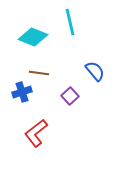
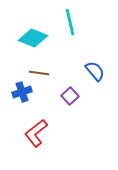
cyan diamond: moved 1 px down
